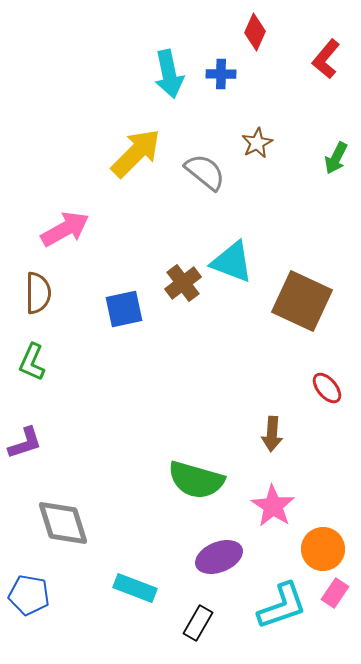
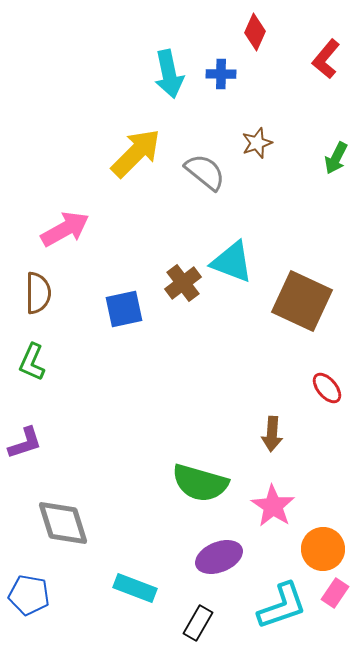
brown star: rotated 8 degrees clockwise
green semicircle: moved 4 px right, 3 px down
